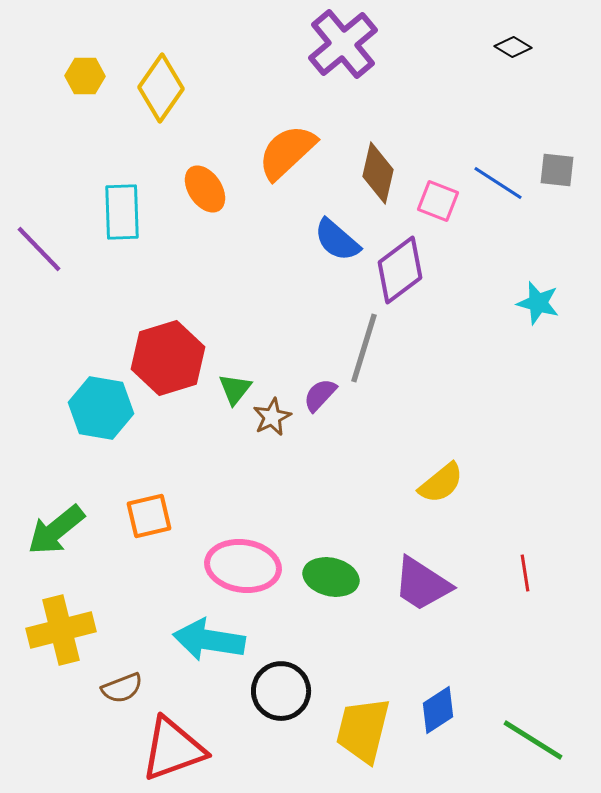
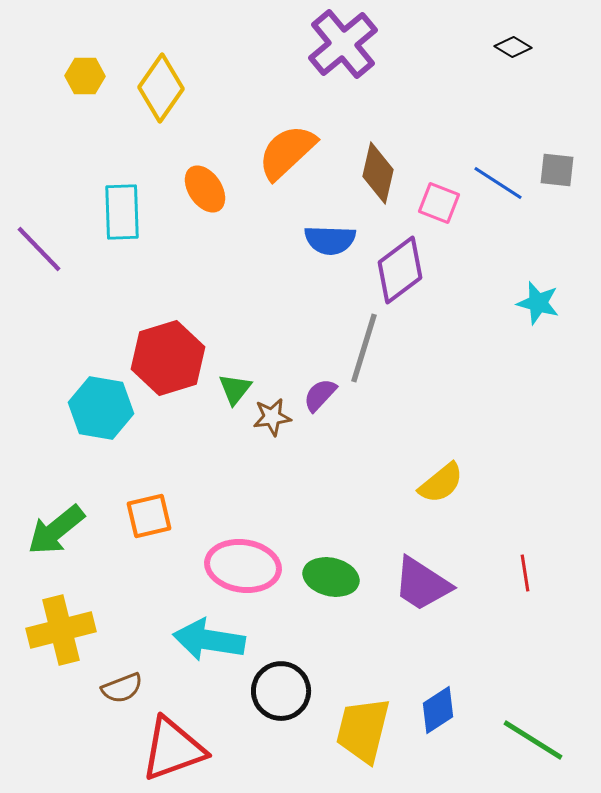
pink square: moved 1 px right, 2 px down
blue semicircle: moved 7 px left; rotated 39 degrees counterclockwise
brown star: rotated 18 degrees clockwise
